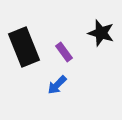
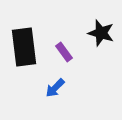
black rectangle: rotated 15 degrees clockwise
blue arrow: moved 2 px left, 3 px down
